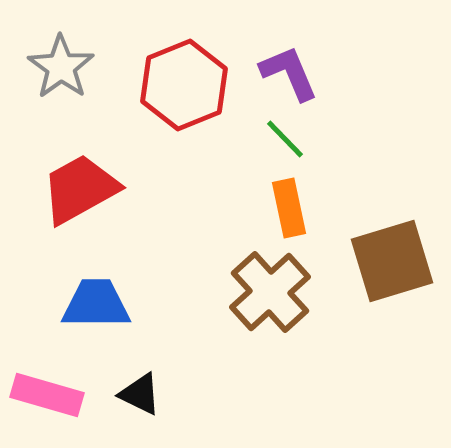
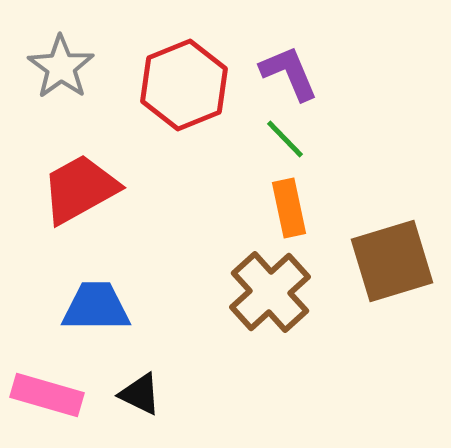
blue trapezoid: moved 3 px down
